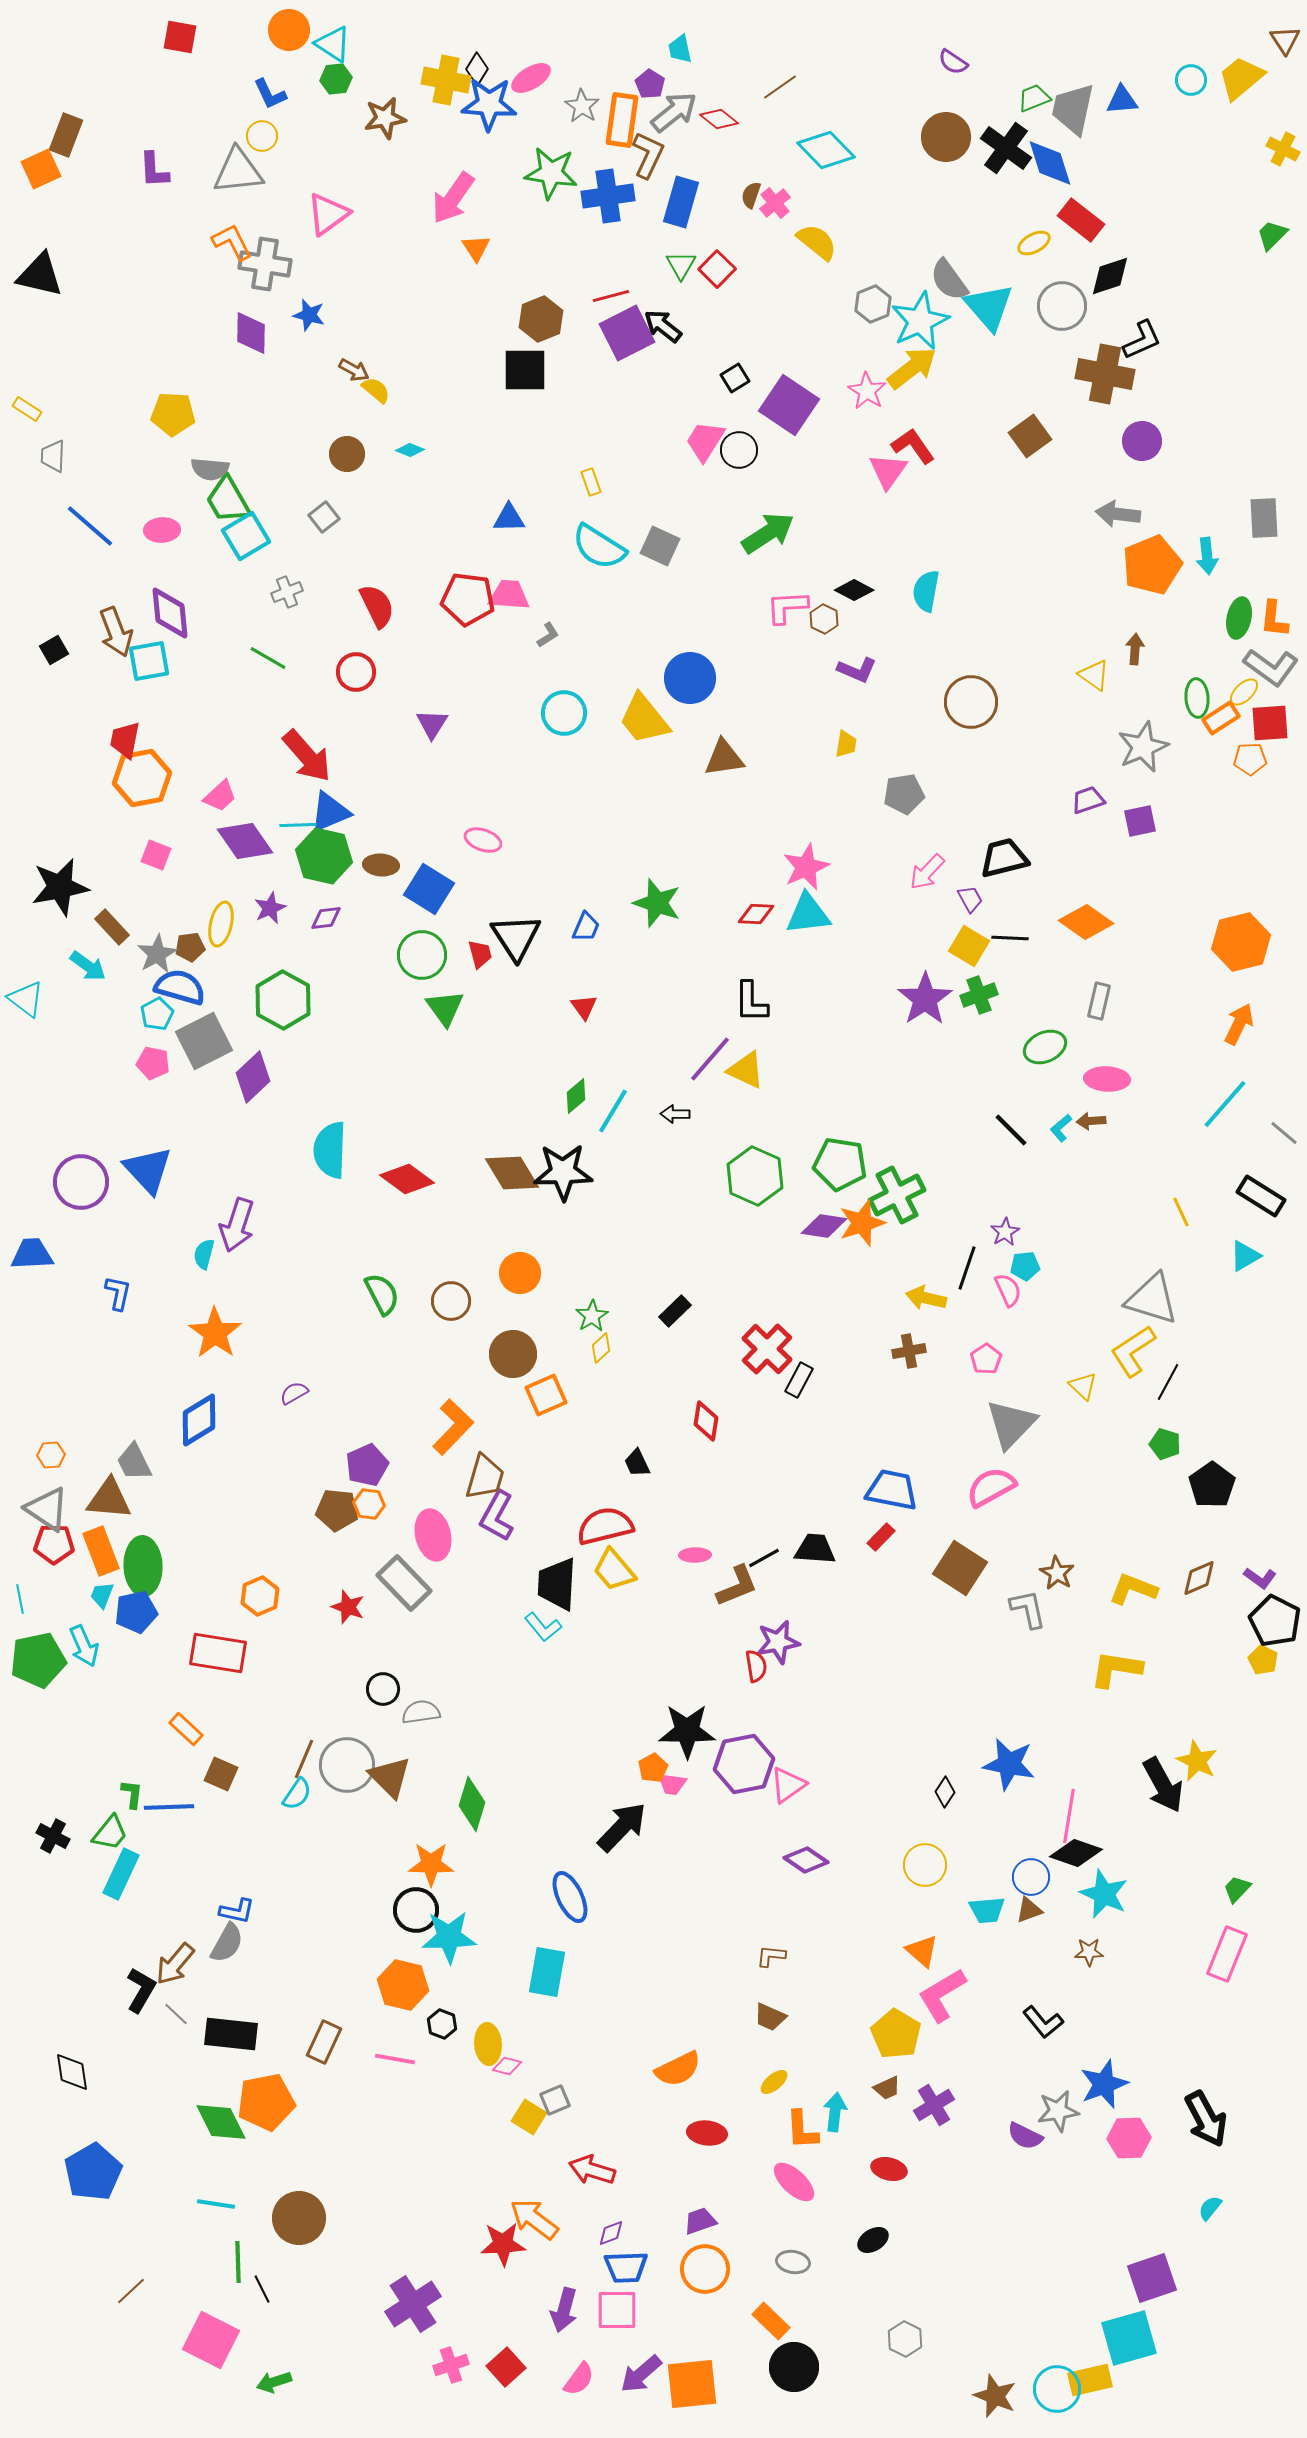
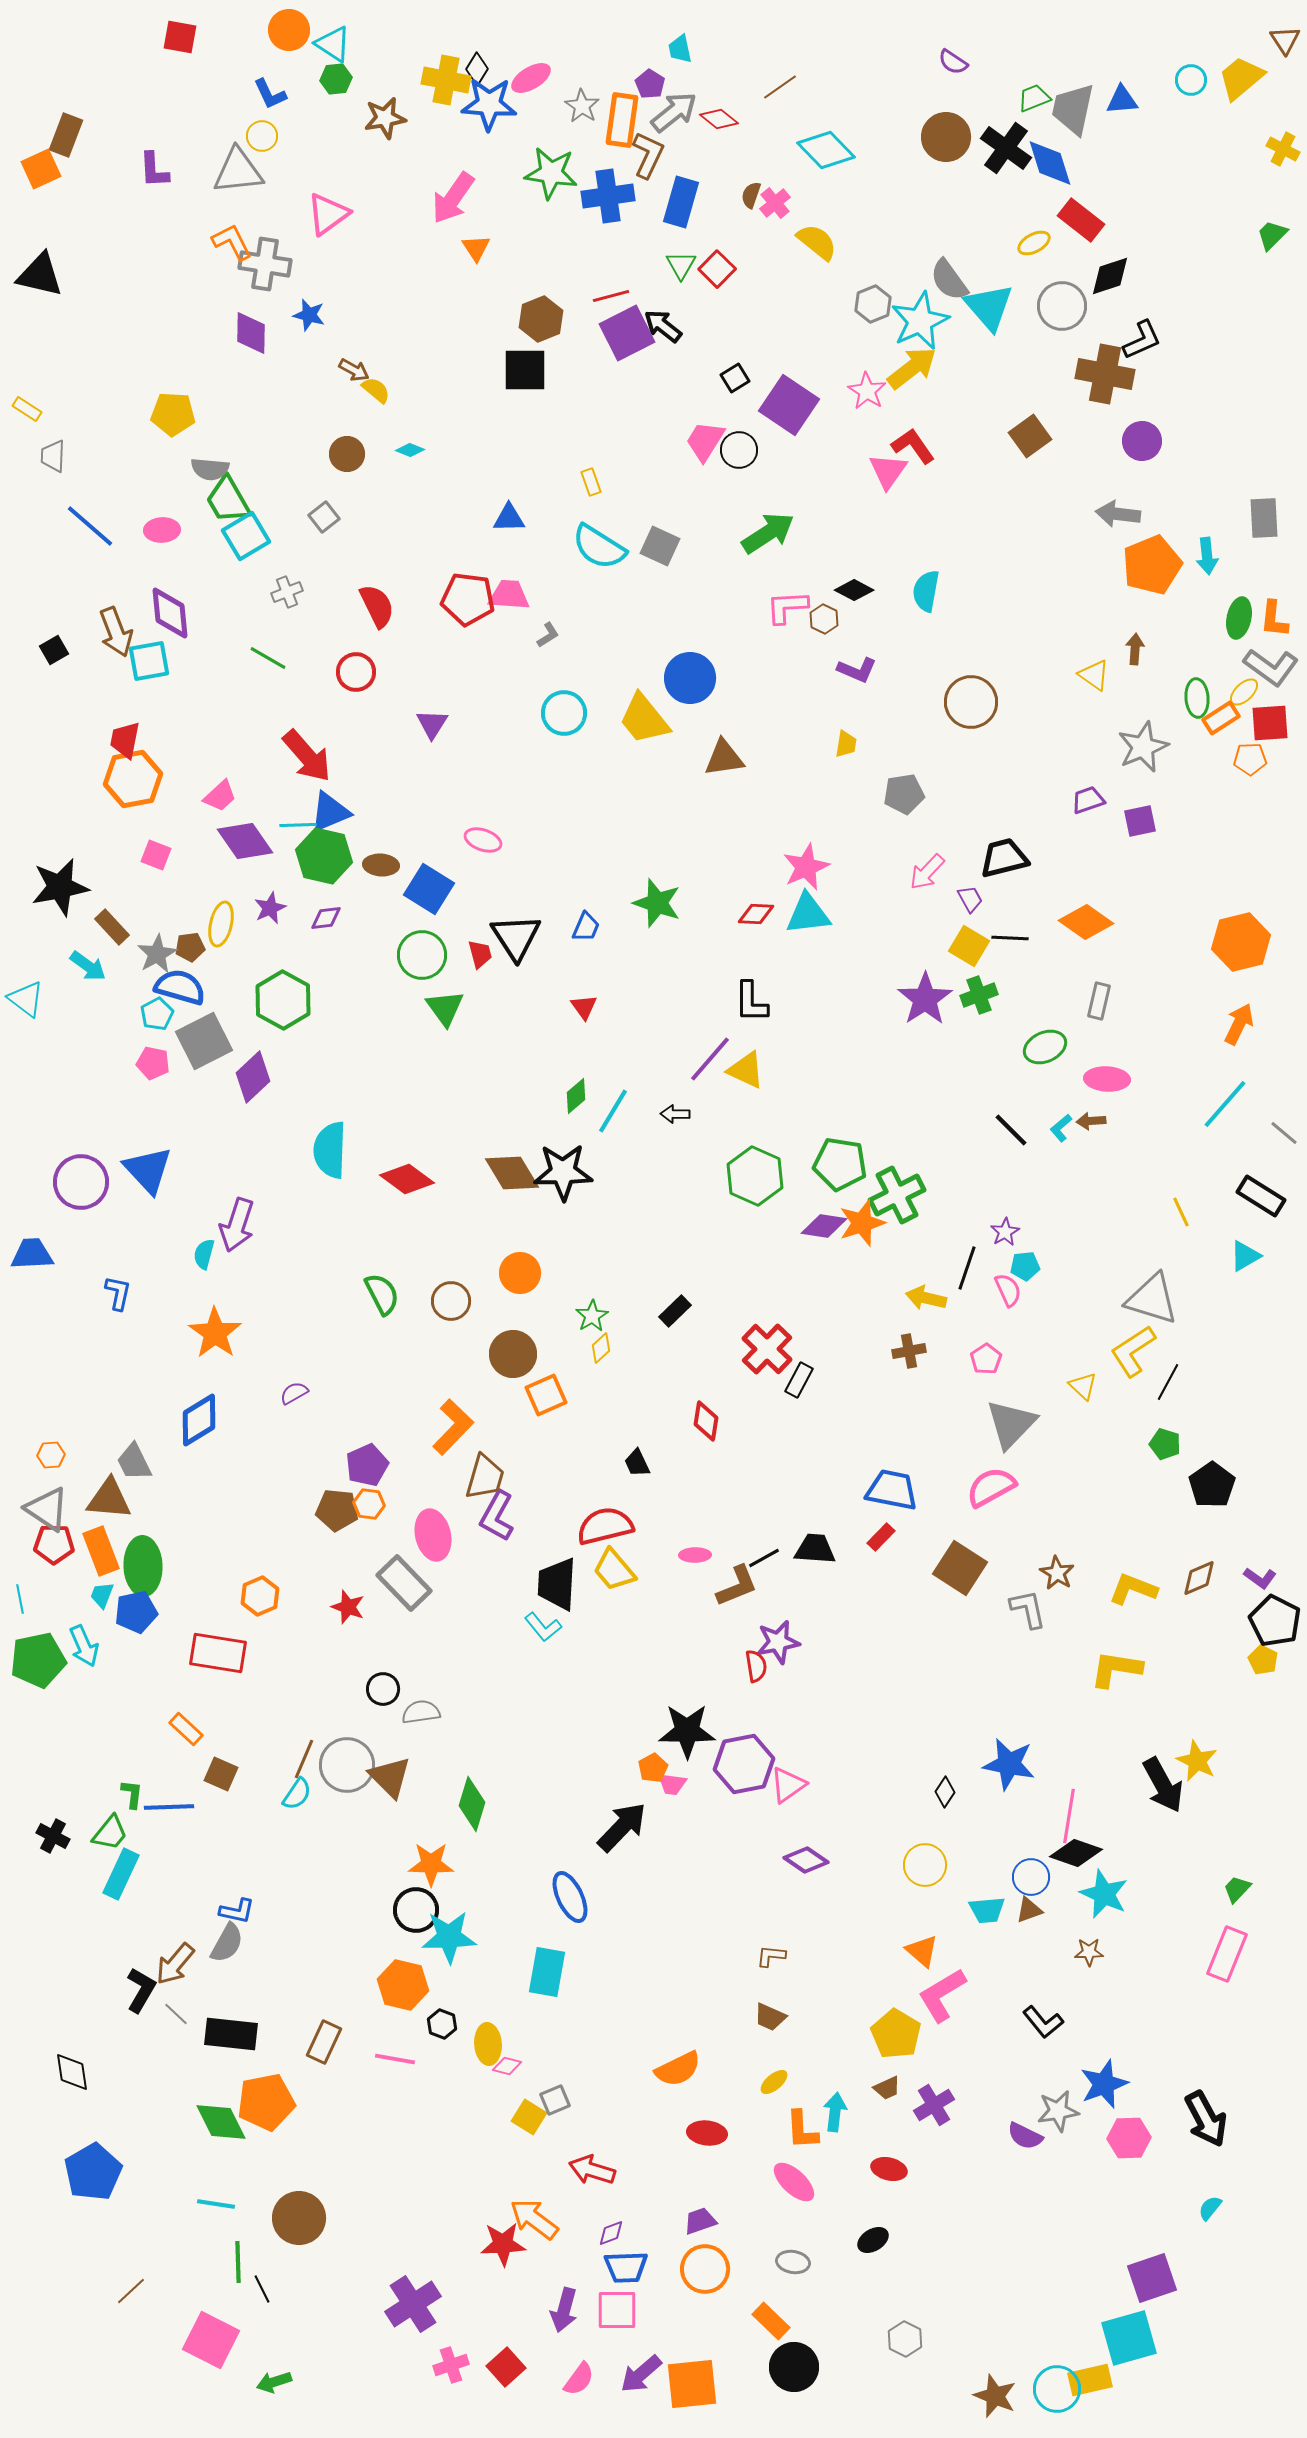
orange hexagon at (142, 778): moved 9 px left, 1 px down
